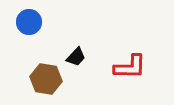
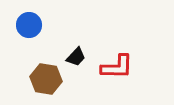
blue circle: moved 3 px down
red L-shape: moved 13 px left
